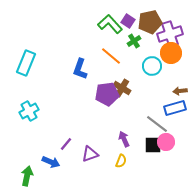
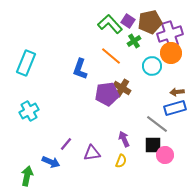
brown arrow: moved 3 px left, 1 px down
pink circle: moved 1 px left, 13 px down
purple triangle: moved 2 px right, 1 px up; rotated 12 degrees clockwise
